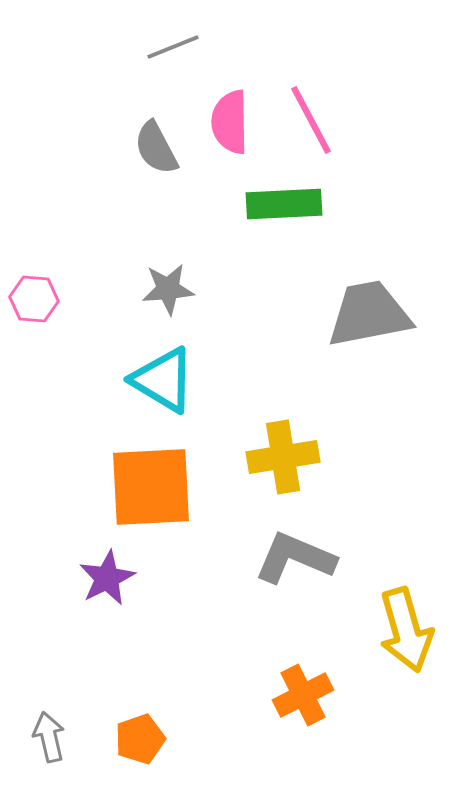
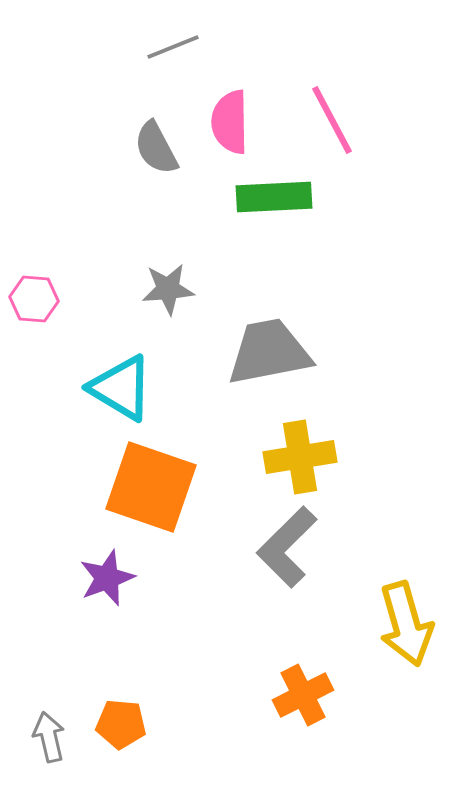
pink line: moved 21 px right
green rectangle: moved 10 px left, 7 px up
gray trapezoid: moved 100 px left, 38 px down
cyan triangle: moved 42 px left, 8 px down
yellow cross: moved 17 px right
orange square: rotated 22 degrees clockwise
gray L-shape: moved 8 px left, 11 px up; rotated 68 degrees counterclockwise
purple star: rotated 6 degrees clockwise
yellow arrow: moved 6 px up
orange pentagon: moved 19 px left, 15 px up; rotated 24 degrees clockwise
